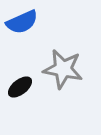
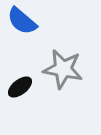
blue semicircle: moved 1 px up; rotated 64 degrees clockwise
